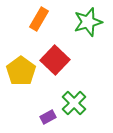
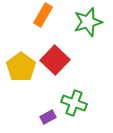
orange rectangle: moved 4 px right, 4 px up
yellow pentagon: moved 4 px up
green cross: rotated 25 degrees counterclockwise
